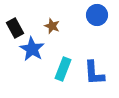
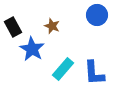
black rectangle: moved 2 px left, 1 px up
cyan rectangle: rotated 20 degrees clockwise
